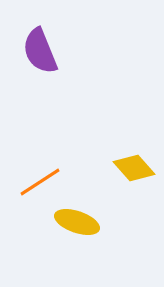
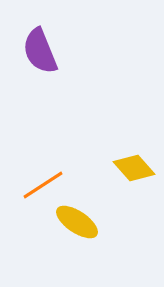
orange line: moved 3 px right, 3 px down
yellow ellipse: rotated 15 degrees clockwise
